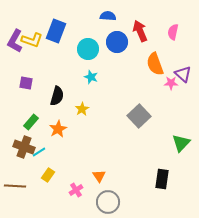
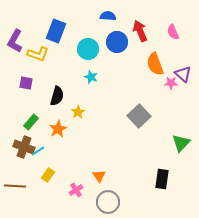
pink semicircle: rotated 35 degrees counterclockwise
yellow L-shape: moved 6 px right, 14 px down
yellow star: moved 4 px left, 3 px down
cyan line: moved 1 px left, 1 px up
